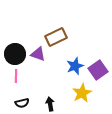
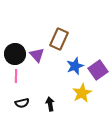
brown rectangle: moved 3 px right, 2 px down; rotated 40 degrees counterclockwise
purple triangle: moved 1 px left, 1 px down; rotated 28 degrees clockwise
